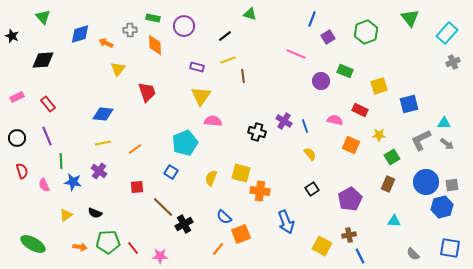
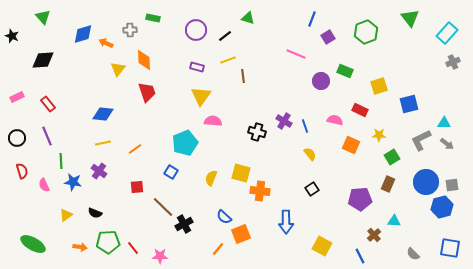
green triangle at (250, 14): moved 2 px left, 4 px down
purple circle at (184, 26): moved 12 px right, 4 px down
blue diamond at (80, 34): moved 3 px right
orange diamond at (155, 45): moved 11 px left, 15 px down
purple pentagon at (350, 199): moved 10 px right; rotated 25 degrees clockwise
blue arrow at (286, 222): rotated 20 degrees clockwise
brown cross at (349, 235): moved 25 px right; rotated 32 degrees counterclockwise
